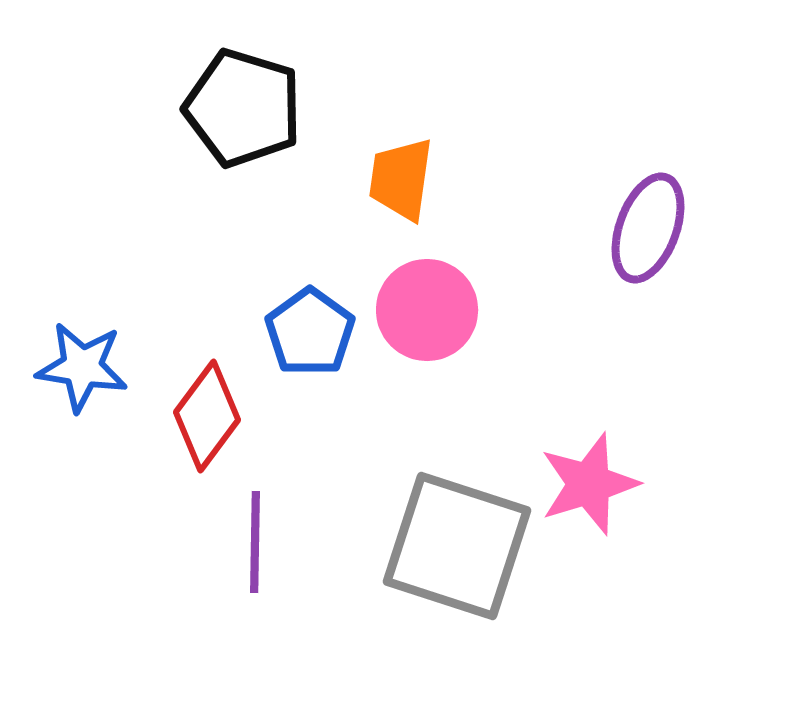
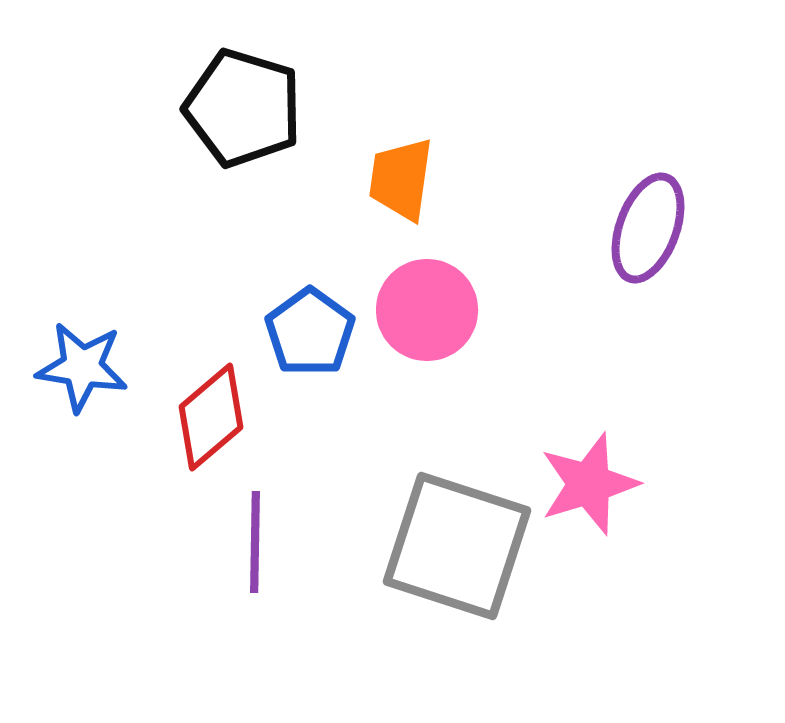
red diamond: moved 4 px right, 1 px down; rotated 13 degrees clockwise
